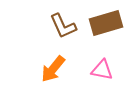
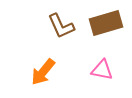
brown L-shape: moved 2 px left
orange arrow: moved 10 px left, 3 px down
